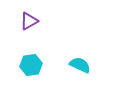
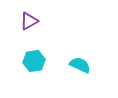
cyan hexagon: moved 3 px right, 4 px up
